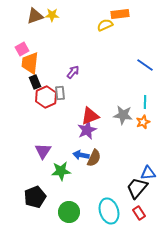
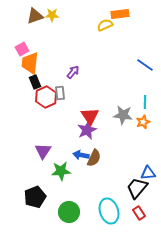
red triangle: rotated 42 degrees counterclockwise
